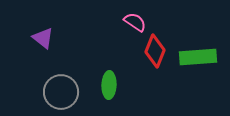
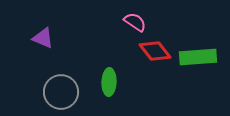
purple triangle: rotated 15 degrees counterclockwise
red diamond: rotated 60 degrees counterclockwise
green ellipse: moved 3 px up
